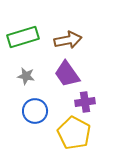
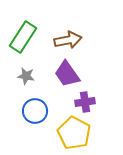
green rectangle: rotated 40 degrees counterclockwise
